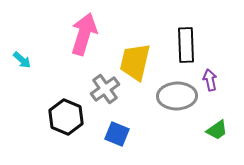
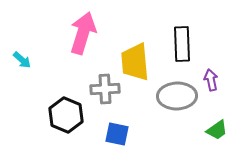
pink arrow: moved 1 px left, 1 px up
black rectangle: moved 4 px left, 1 px up
yellow trapezoid: rotated 18 degrees counterclockwise
purple arrow: moved 1 px right
gray cross: rotated 32 degrees clockwise
black hexagon: moved 2 px up
blue square: rotated 10 degrees counterclockwise
